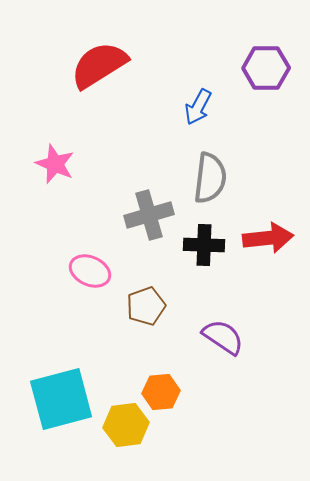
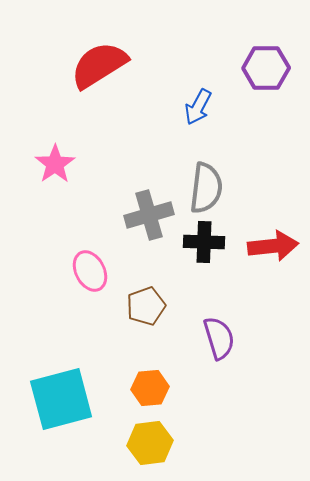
pink star: rotated 15 degrees clockwise
gray semicircle: moved 4 px left, 10 px down
red arrow: moved 5 px right, 8 px down
black cross: moved 3 px up
pink ellipse: rotated 39 degrees clockwise
purple semicircle: moved 4 px left, 1 px down; rotated 39 degrees clockwise
orange hexagon: moved 11 px left, 4 px up
yellow hexagon: moved 24 px right, 18 px down
